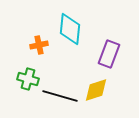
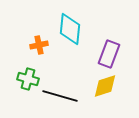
yellow diamond: moved 9 px right, 4 px up
